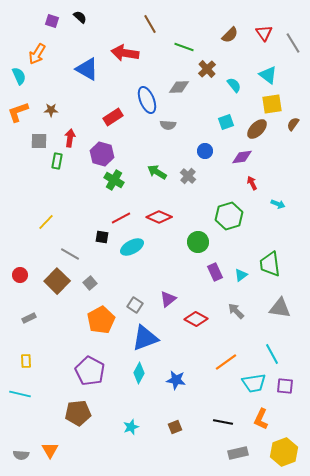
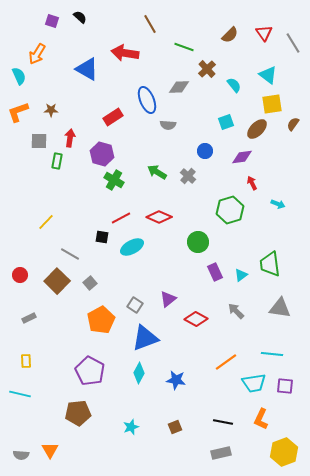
green hexagon at (229, 216): moved 1 px right, 6 px up
cyan line at (272, 354): rotated 55 degrees counterclockwise
gray rectangle at (238, 453): moved 17 px left
